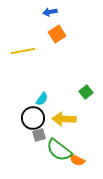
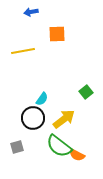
blue arrow: moved 19 px left
orange square: rotated 30 degrees clockwise
yellow arrow: rotated 140 degrees clockwise
gray square: moved 22 px left, 12 px down
green semicircle: moved 4 px up
orange semicircle: moved 5 px up
